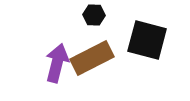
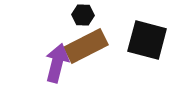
black hexagon: moved 11 px left
brown rectangle: moved 6 px left, 12 px up
